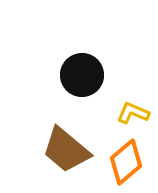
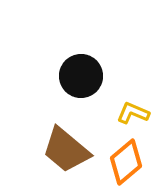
black circle: moved 1 px left, 1 px down
